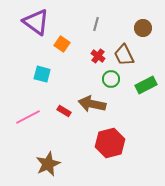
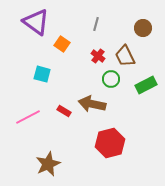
brown trapezoid: moved 1 px right, 1 px down
